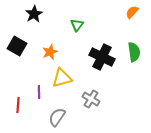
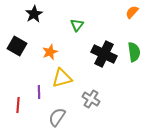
black cross: moved 2 px right, 3 px up
